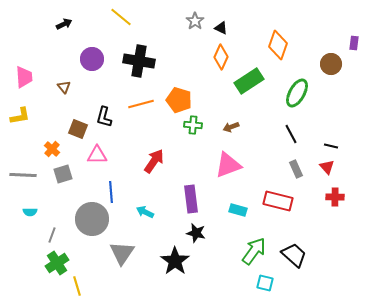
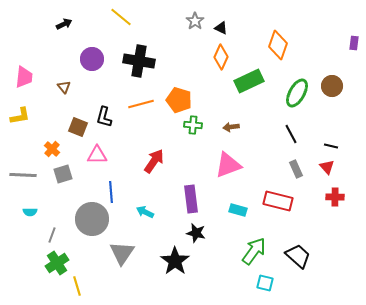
brown circle at (331, 64): moved 1 px right, 22 px down
pink trapezoid at (24, 77): rotated 10 degrees clockwise
green rectangle at (249, 81): rotated 8 degrees clockwise
brown arrow at (231, 127): rotated 14 degrees clockwise
brown square at (78, 129): moved 2 px up
black trapezoid at (294, 255): moved 4 px right, 1 px down
